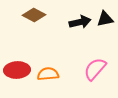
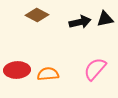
brown diamond: moved 3 px right
